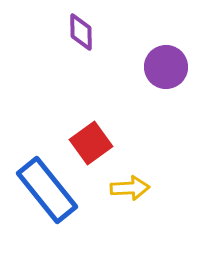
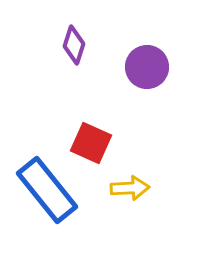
purple diamond: moved 7 px left, 13 px down; rotated 18 degrees clockwise
purple circle: moved 19 px left
red square: rotated 30 degrees counterclockwise
